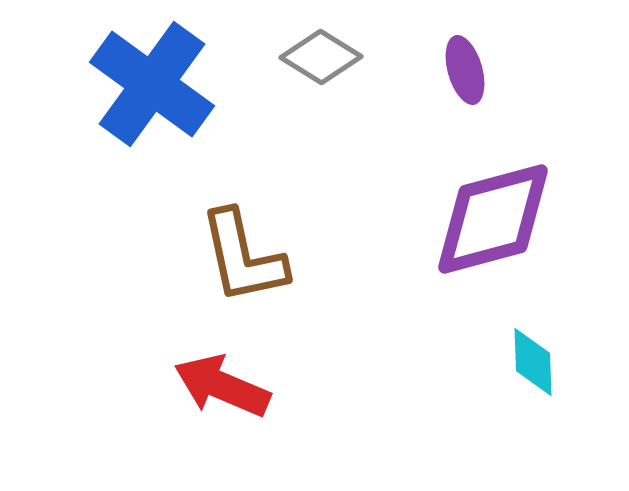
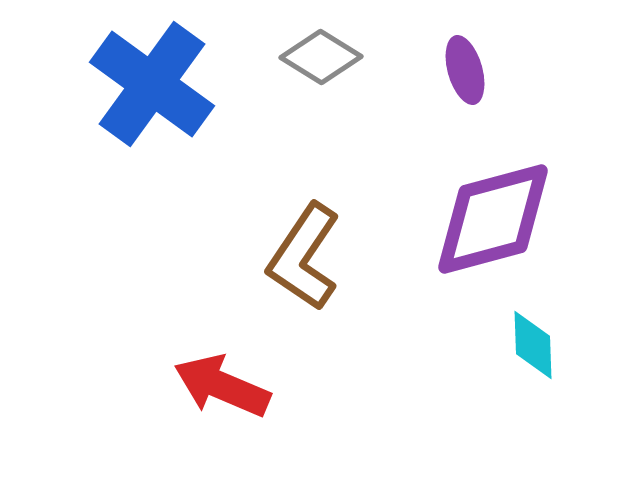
brown L-shape: moved 61 px right; rotated 46 degrees clockwise
cyan diamond: moved 17 px up
